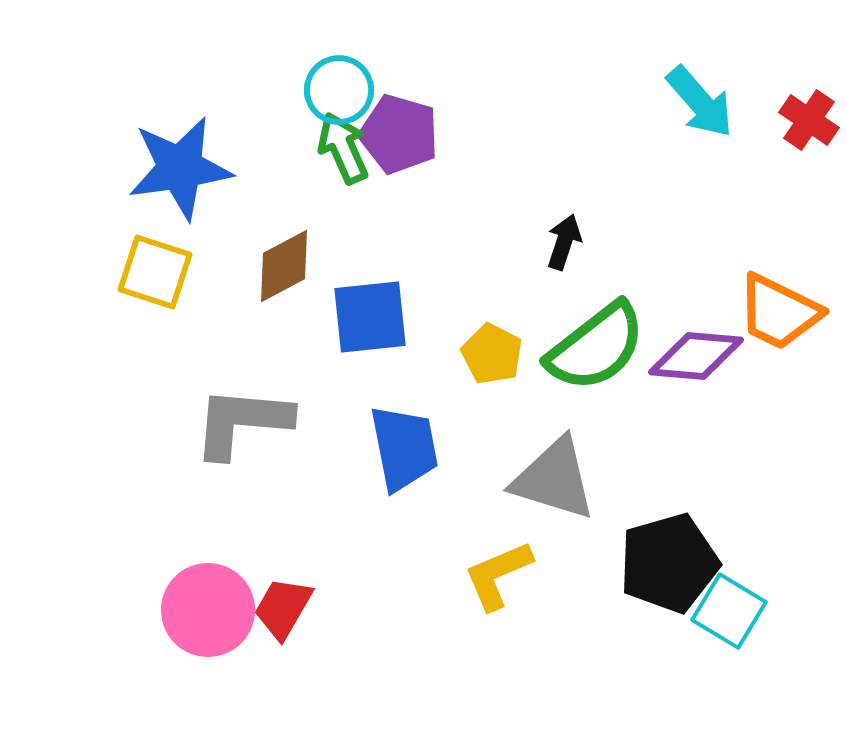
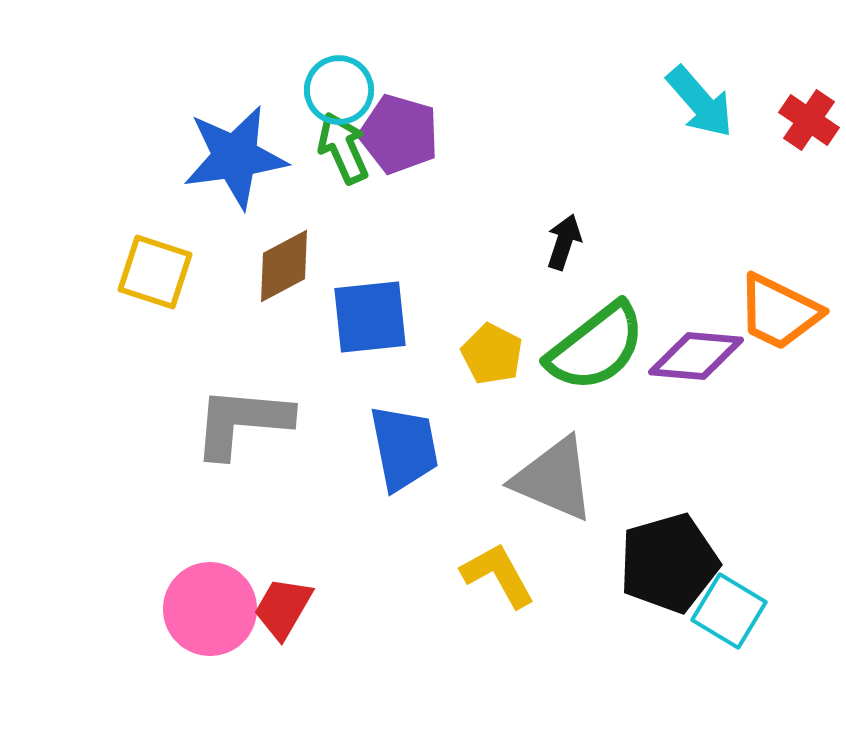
blue star: moved 55 px right, 11 px up
gray triangle: rotated 6 degrees clockwise
yellow L-shape: rotated 84 degrees clockwise
pink circle: moved 2 px right, 1 px up
